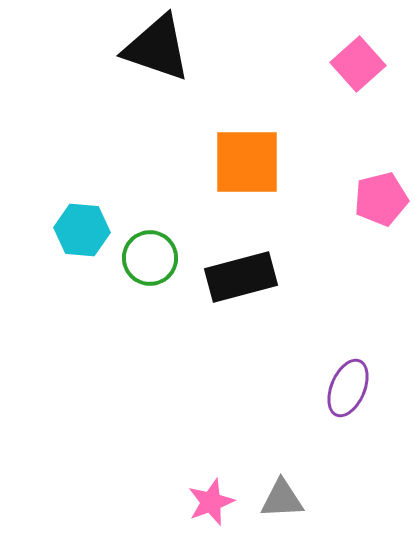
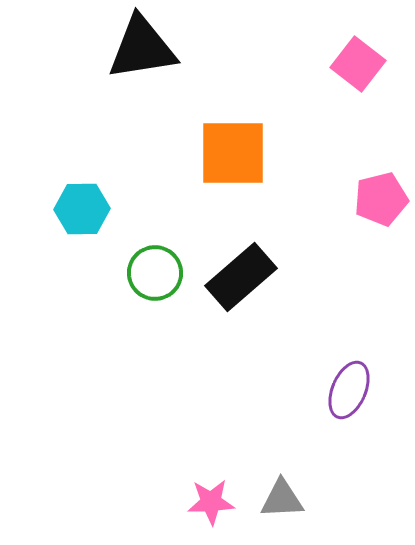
black triangle: moved 15 px left; rotated 28 degrees counterclockwise
pink square: rotated 10 degrees counterclockwise
orange square: moved 14 px left, 9 px up
cyan hexagon: moved 21 px up; rotated 6 degrees counterclockwise
green circle: moved 5 px right, 15 px down
black rectangle: rotated 26 degrees counterclockwise
purple ellipse: moved 1 px right, 2 px down
pink star: rotated 18 degrees clockwise
